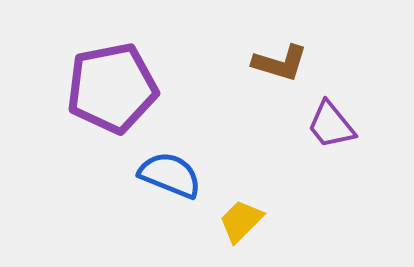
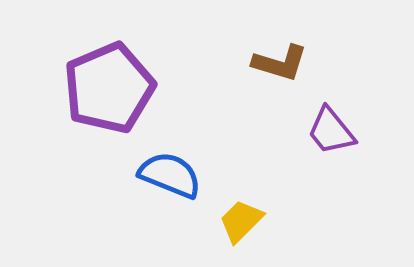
purple pentagon: moved 3 px left; rotated 12 degrees counterclockwise
purple trapezoid: moved 6 px down
